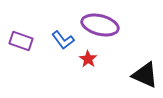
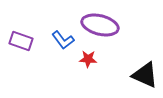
red star: rotated 30 degrees counterclockwise
